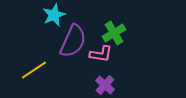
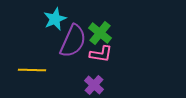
cyan star: moved 1 px right, 4 px down
green cross: moved 14 px left; rotated 20 degrees counterclockwise
yellow line: moved 2 px left; rotated 36 degrees clockwise
purple cross: moved 11 px left
